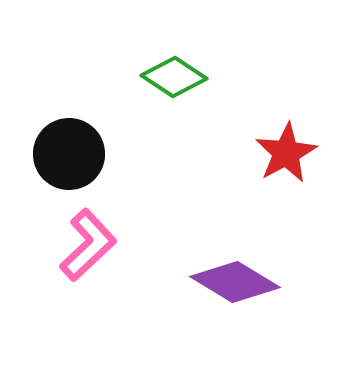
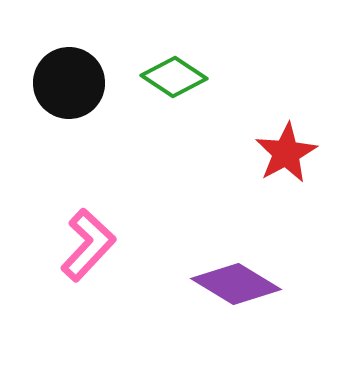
black circle: moved 71 px up
pink L-shape: rotated 4 degrees counterclockwise
purple diamond: moved 1 px right, 2 px down
